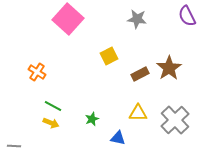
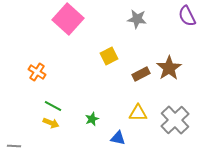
brown rectangle: moved 1 px right
